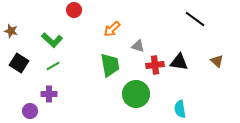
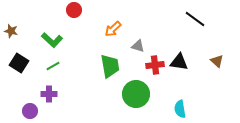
orange arrow: moved 1 px right
green trapezoid: moved 1 px down
